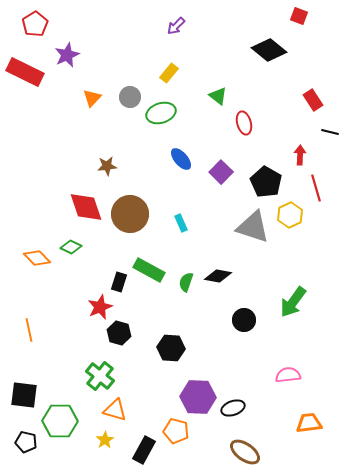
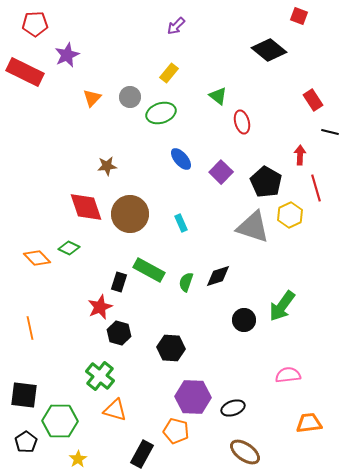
red pentagon at (35, 24): rotated 30 degrees clockwise
red ellipse at (244, 123): moved 2 px left, 1 px up
green diamond at (71, 247): moved 2 px left, 1 px down
black diamond at (218, 276): rotated 28 degrees counterclockwise
green arrow at (293, 302): moved 11 px left, 4 px down
orange line at (29, 330): moved 1 px right, 2 px up
purple hexagon at (198, 397): moved 5 px left
yellow star at (105, 440): moved 27 px left, 19 px down
black pentagon at (26, 442): rotated 25 degrees clockwise
black rectangle at (144, 450): moved 2 px left, 4 px down
